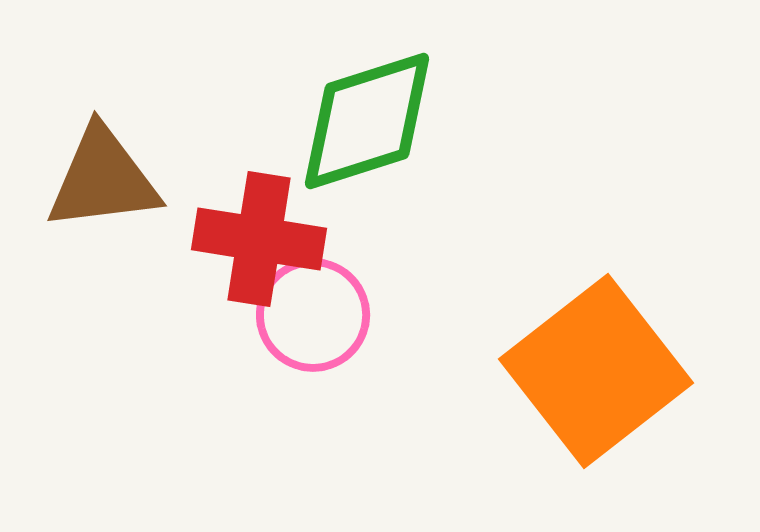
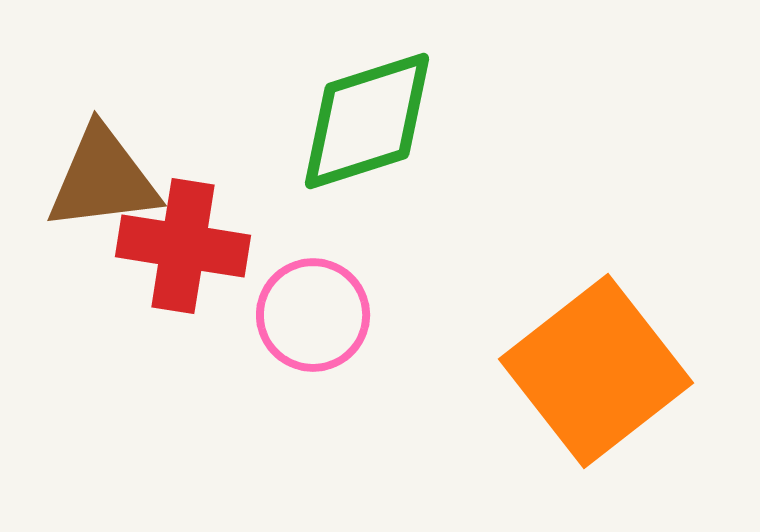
red cross: moved 76 px left, 7 px down
